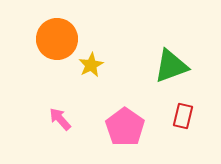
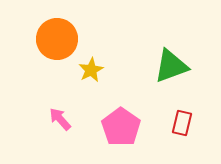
yellow star: moved 5 px down
red rectangle: moved 1 px left, 7 px down
pink pentagon: moved 4 px left
